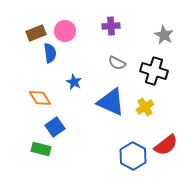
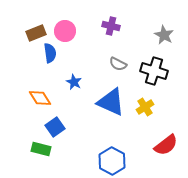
purple cross: rotated 18 degrees clockwise
gray semicircle: moved 1 px right, 1 px down
blue hexagon: moved 21 px left, 5 px down
